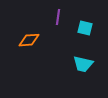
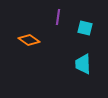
orange diamond: rotated 40 degrees clockwise
cyan trapezoid: rotated 75 degrees clockwise
